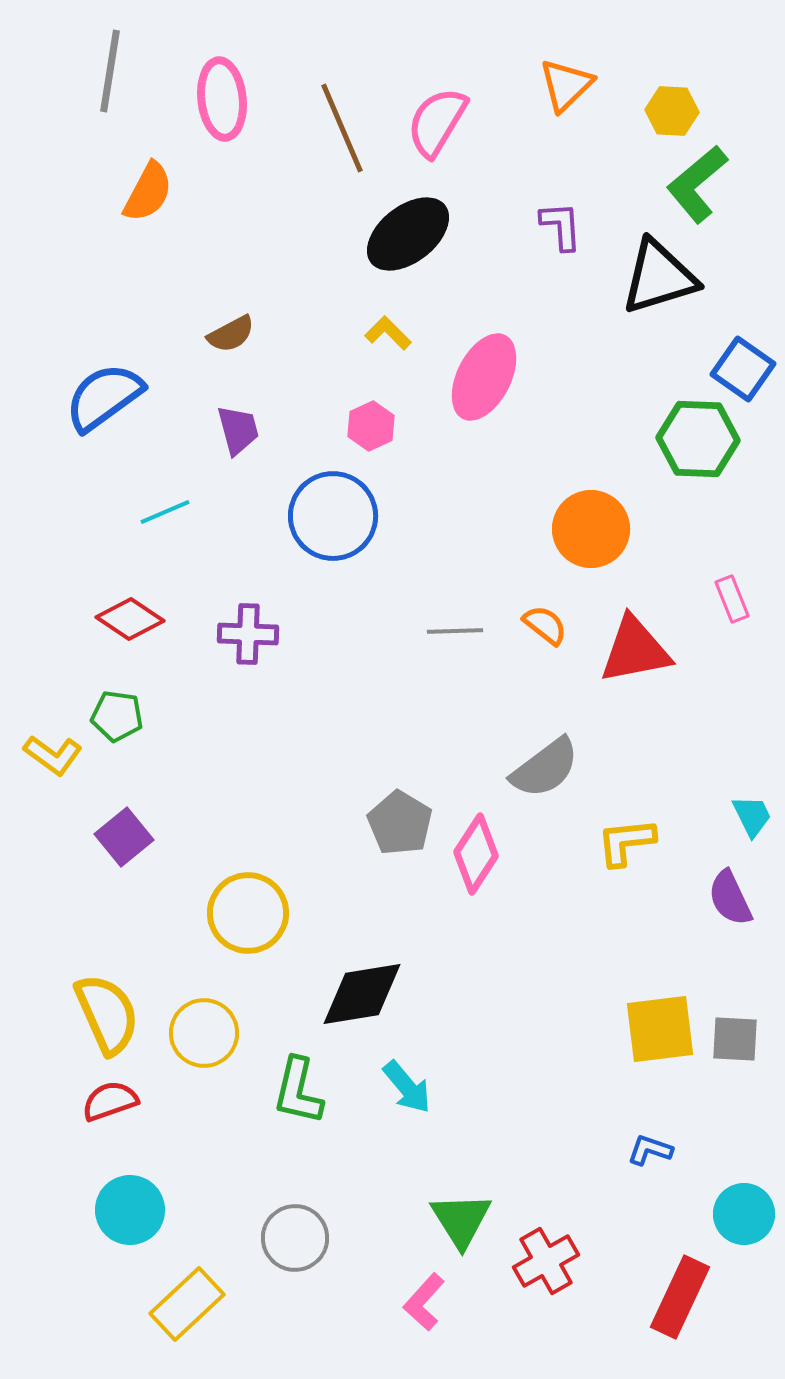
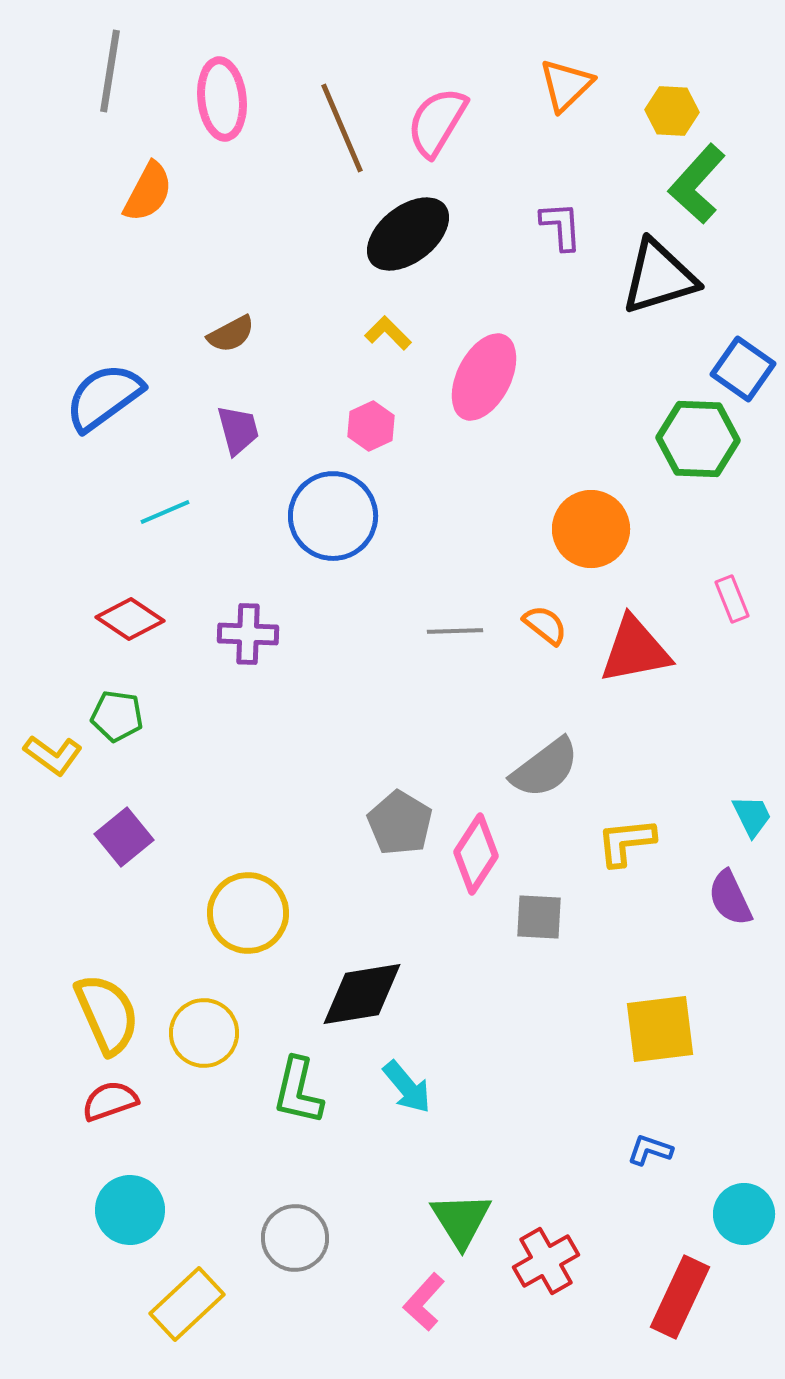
green L-shape at (697, 184): rotated 8 degrees counterclockwise
gray square at (735, 1039): moved 196 px left, 122 px up
